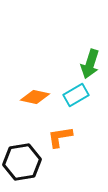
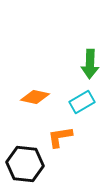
green arrow: rotated 16 degrees counterclockwise
cyan rectangle: moved 6 px right, 7 px down
black hexagon: moved 3 px right, 2 px down; rotated 15 degrees clockwise
